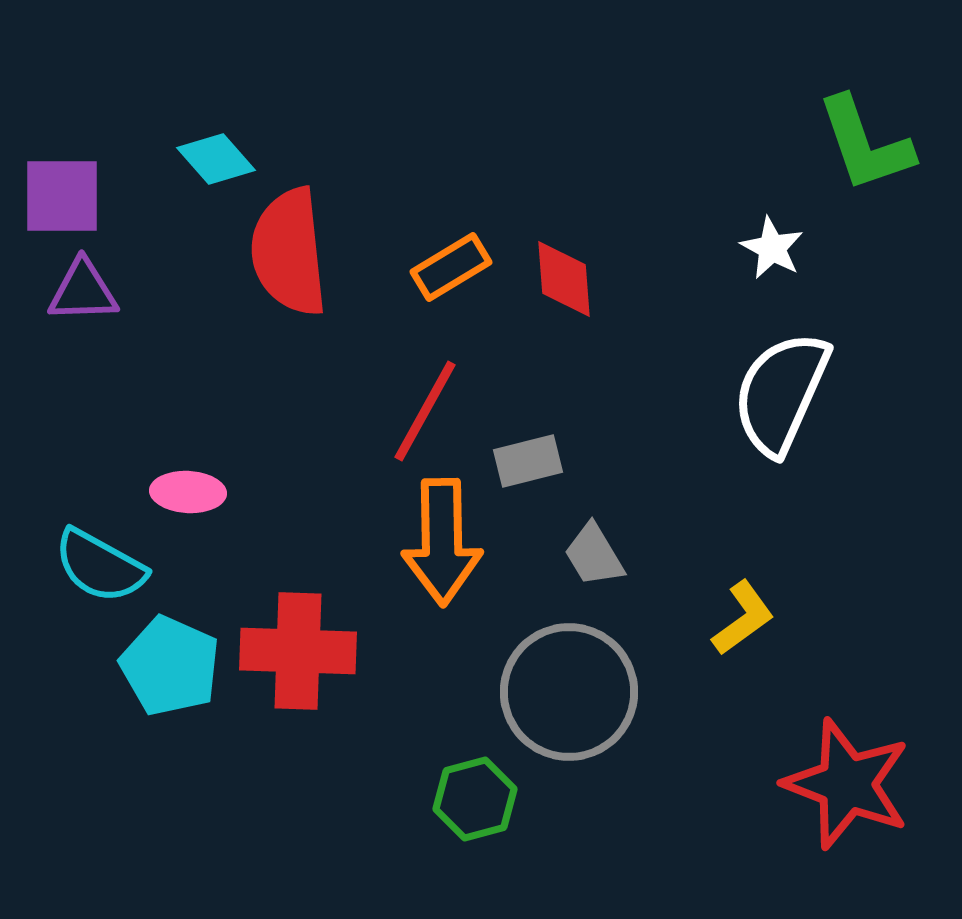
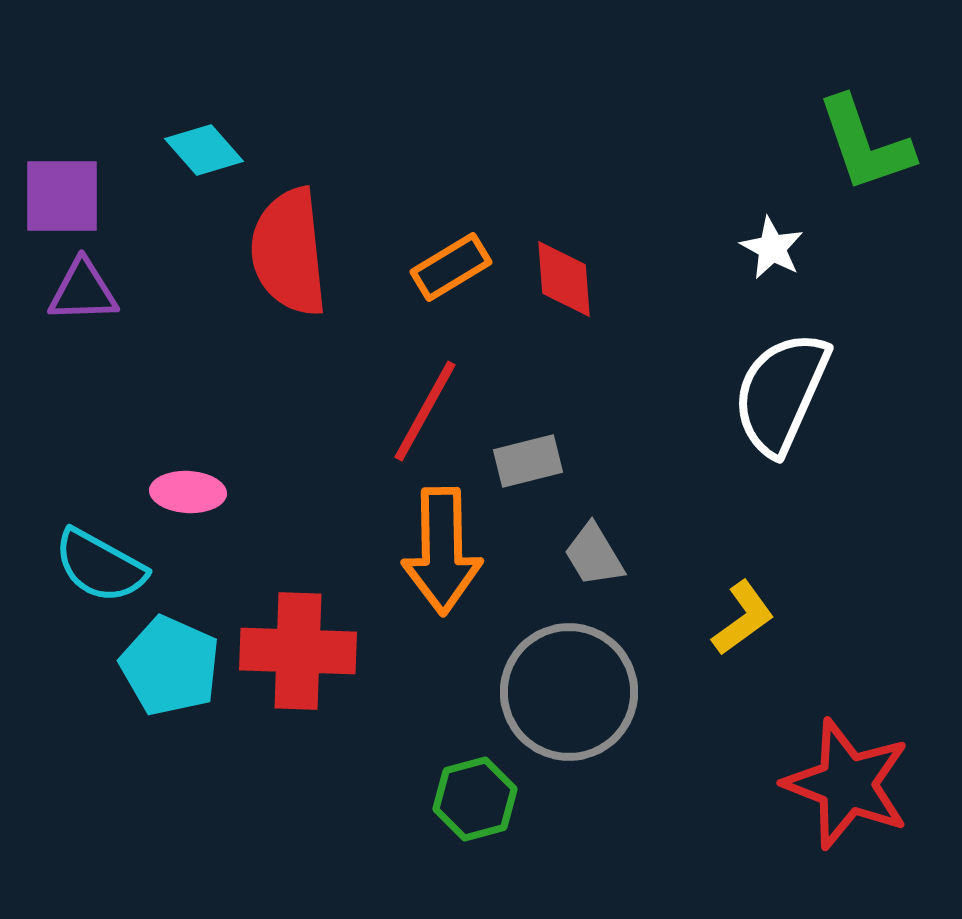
cyan diamond: moved 12 px left, 9 px up
orange arrow: moved 9 px down
